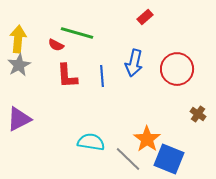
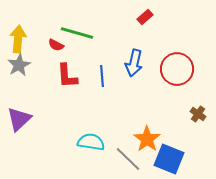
purple triangle: rotated 16 degrees counterclockwise
